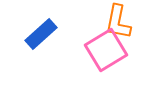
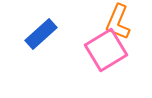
orange L-shape: rotated 12 degrees clockwise
